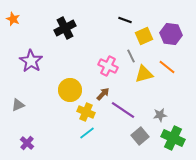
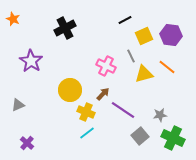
black line: rotated 48 degrees counterclockwise
purple hexagon: moved 1 px down
pink cross: moved 2 px left
